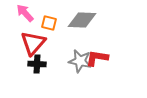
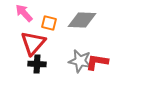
pink arrow: moved 1 px left
red L-shape: moved 4 px down
